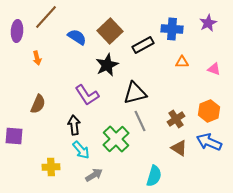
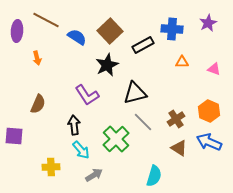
brown line: moved 3 px down; rotated 76 degrees clockwise
orange hexagon: rotated 15 degrees counterclockwise
gray line: moved 3 px right, 1 px down; rotated 20 degrees counterclockwise
